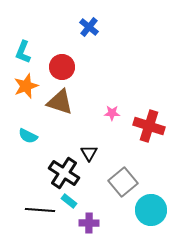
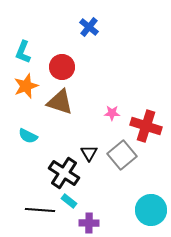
red cross: moved 3 px left
gray square: moved 1 px left, 27 px up
